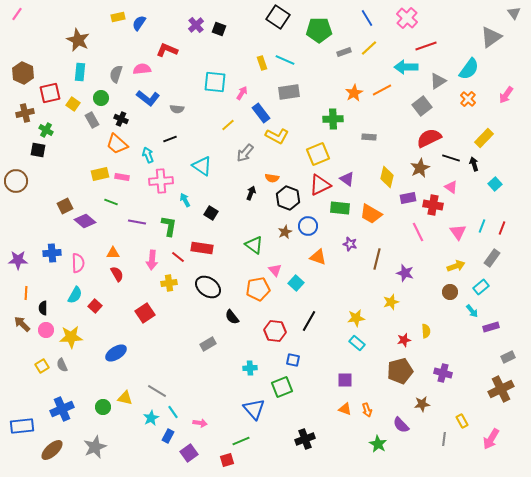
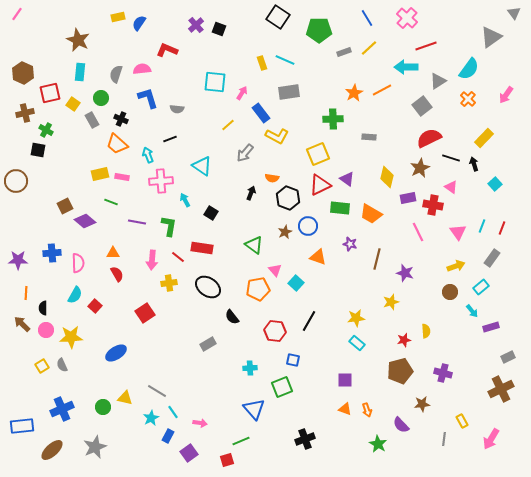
blue L-shape at (148, 98): rotated 145 degrees counterclockwise
